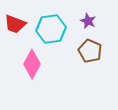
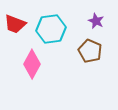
purple star: moved 8 px right
